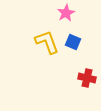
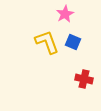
pink star: moved 1 px left, 1 px down
red cross: moved 3 px left, 1 px down
